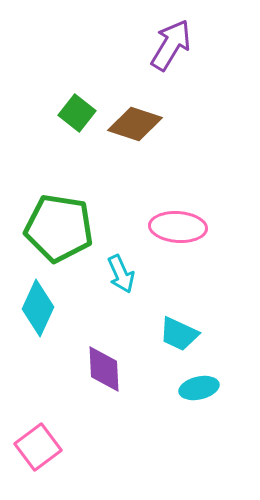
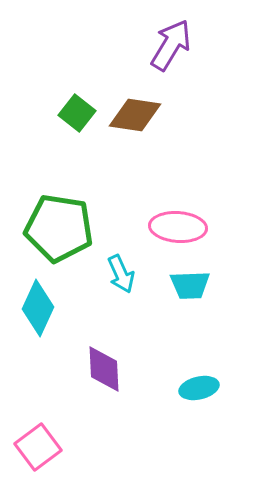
brown diamond: moved 9 px up; rotated 10 degrees counterclockwise
cyan trapezoid: moved 11 px right, 49 px up; rotated 27 degrees counterclockwise
